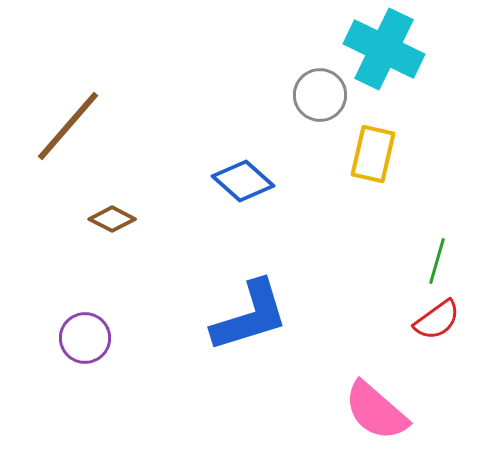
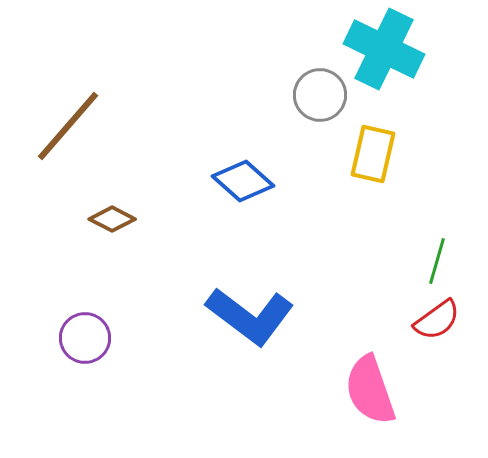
blue L-shape: rotated 54 degrees clockwise
pink semicircle: moved 6 px left, 21 px up; rotated 30 degrees clockwise
